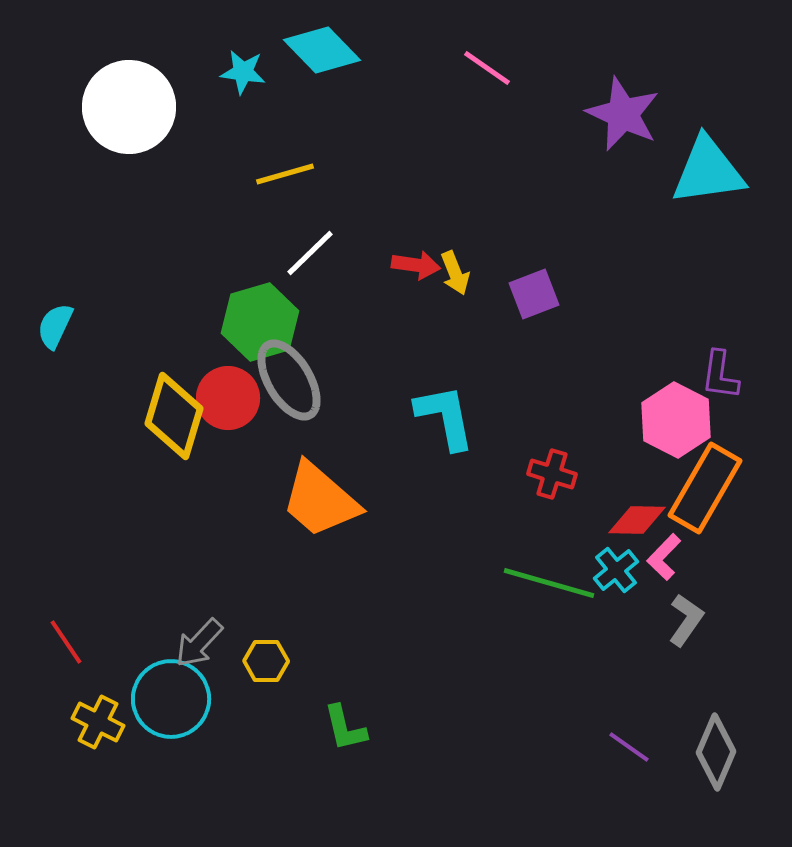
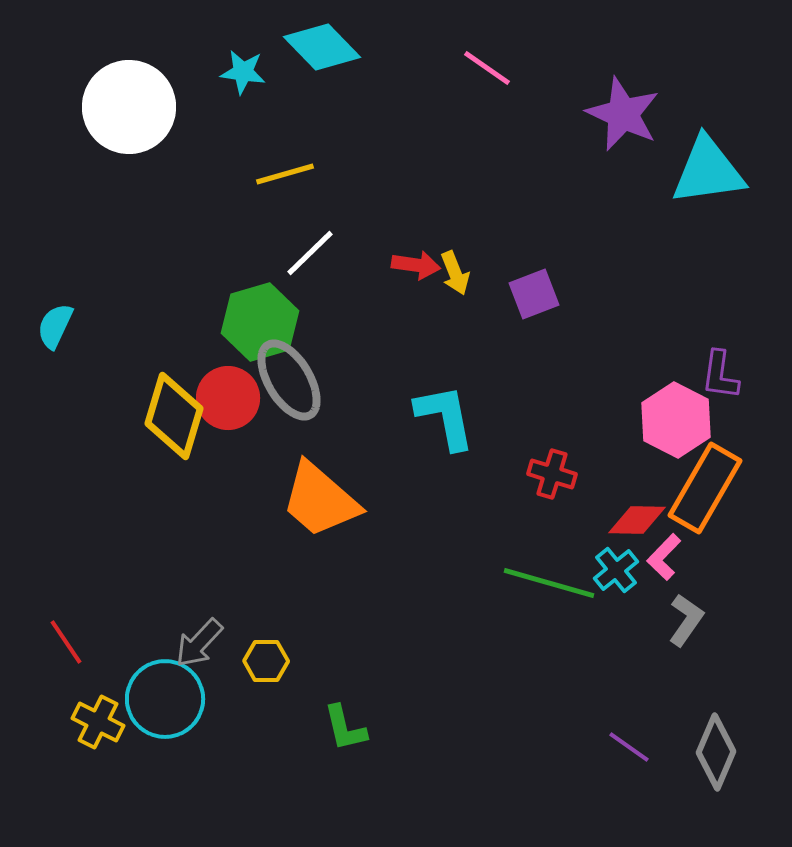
cyan diamond: moved 3 px up
cyan circle: moved 6 px left
